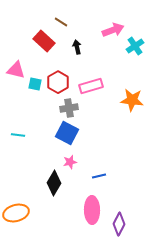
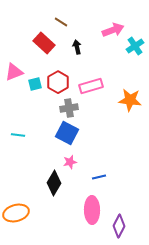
red rectangle: moved 2 px down
pink triangle: moved 2 px left, 2 px down; rotated 36 degrees counterclockwise
cyan square: rotated 24 degrees counterclockwise
orange star: moved 2 px left
blue line: moved 1 px down
purple diamond: moved 2 px down
